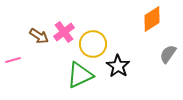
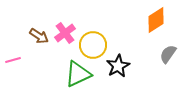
orange diamond: moved 4 px right, 1 px down
pink cross: moved 1 px right, 1 px down
yellow circle: moved 1 px down
black star: rotated 10 degrees clockwise
green triangle: moved 2 px left, 1 px up
